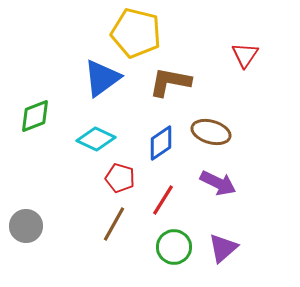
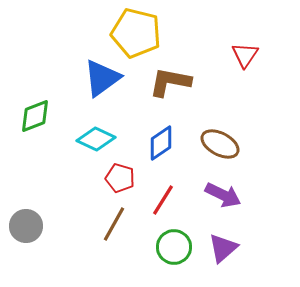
brown ellipse: moved 9 px right, 12 px down; rotated 12 degrees clockwise
purple arrow: moved 5 px right, 12 px down
